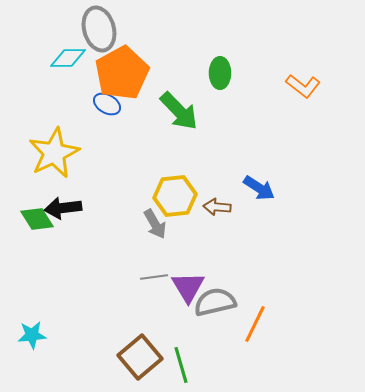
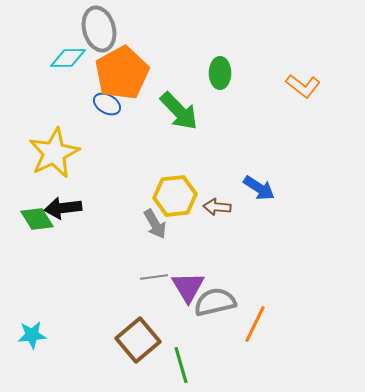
brown square: moved 2 px left, 17 px up
